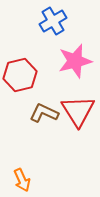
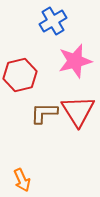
brown L-shape: rotated 24 degrees counterclockwise
